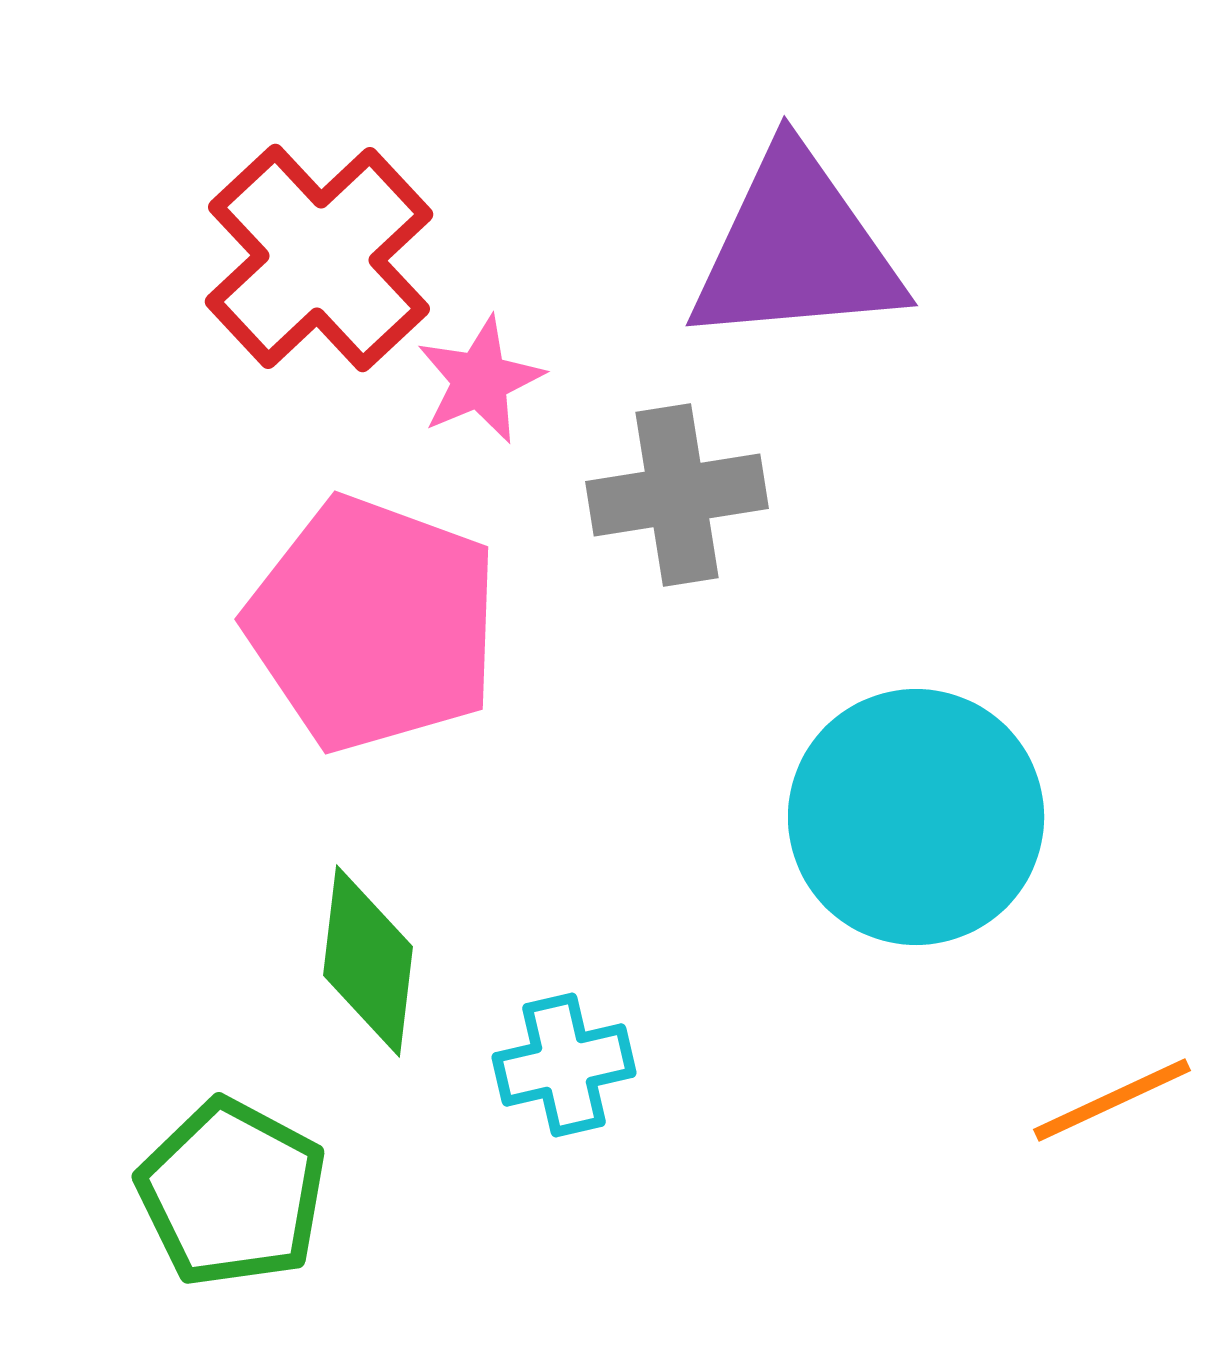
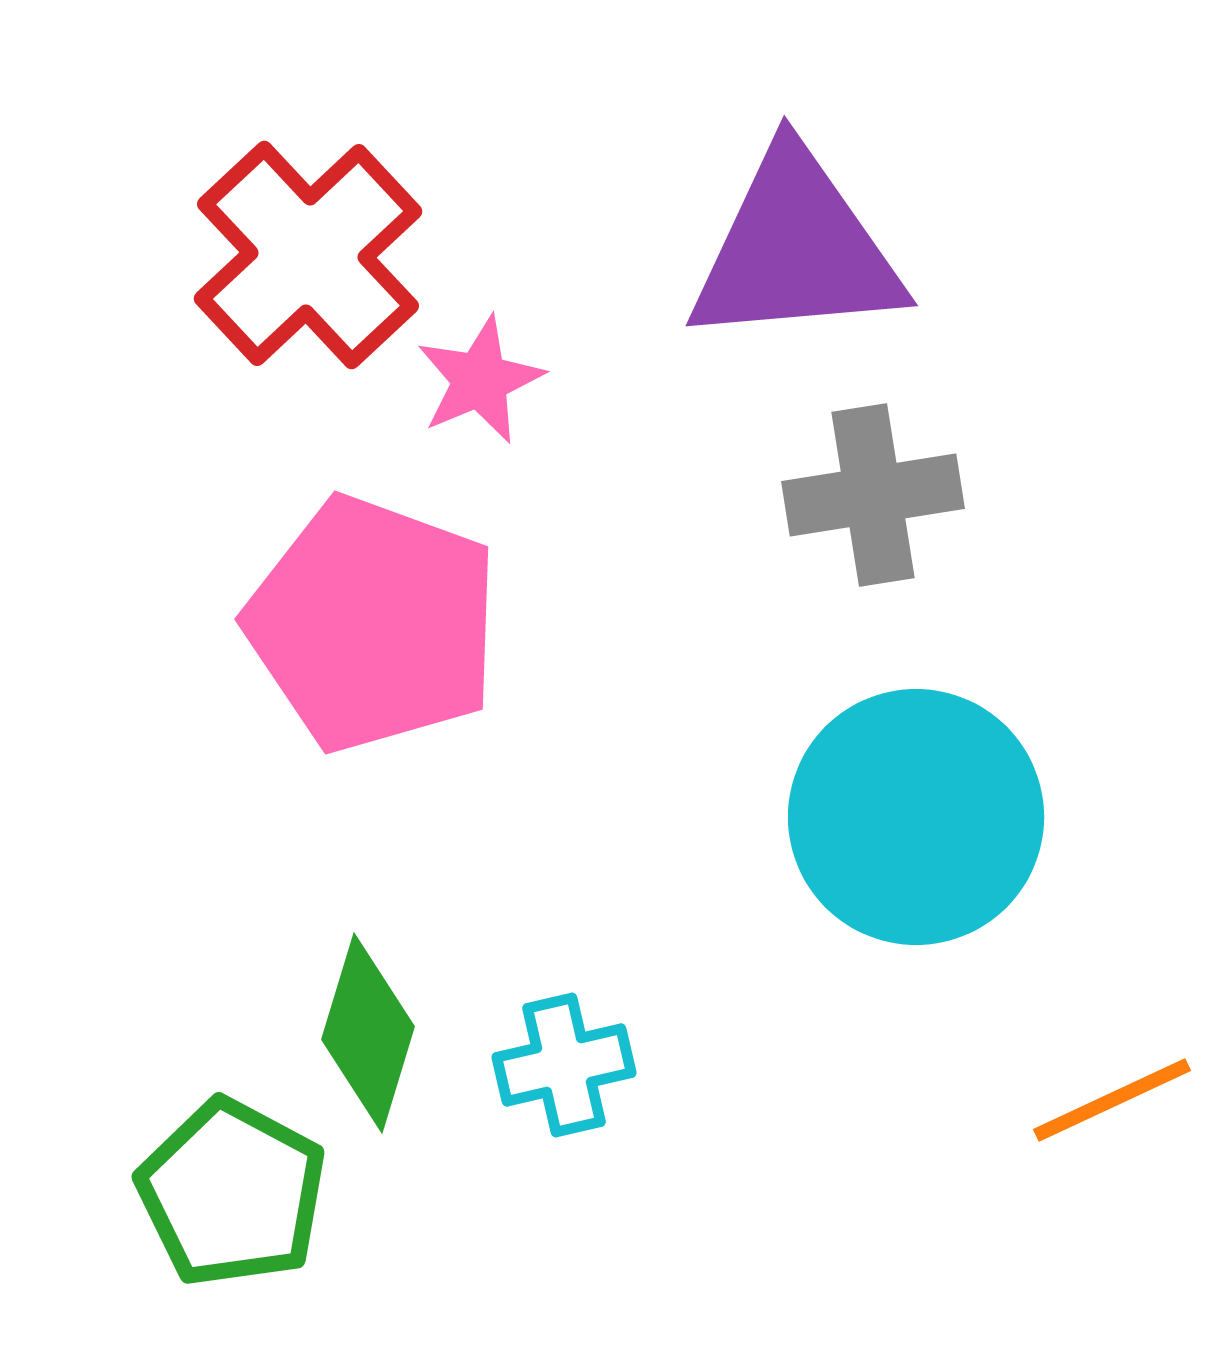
red cross: moved 11 px left, 3 px up
gray cross: moved 196 px right
green diamond: moved 72 px down; rotated 10 degrees clockwise
